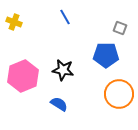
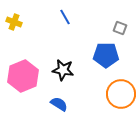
orange circle: moved 2 px right
